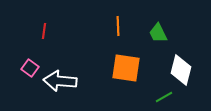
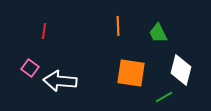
orange square: moved 5 px right, 5 px down
